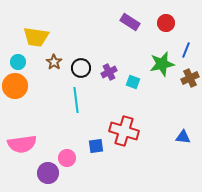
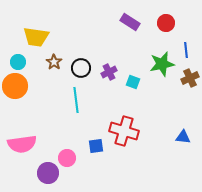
blue line: rotated 28 degrees counterclockwise
